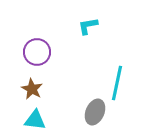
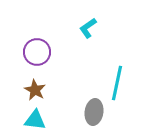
cyan L-shape: moved 2 px down; rotated 25 degrees counterclockwise
brown star: moved 3 px right, 1 px down
gray ellipse: moved 1 px left; rotated 15 degrees counterclockwise
